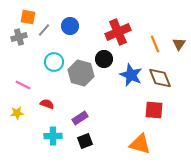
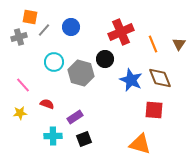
orange square: moved 2 px right
blue circle: moved 1 px right, 1 px down
red cross: moved 3 px right
orange line: moved 2 px left
black circle: moved 1 px right
blue star: moved 5 px down
pink line: rotated 21 degrees clockwise
yellow star: moved 3 px right
purple rectangle: moved 5 px left, 1 px up
black square: moved 1 px left, 2 px up
